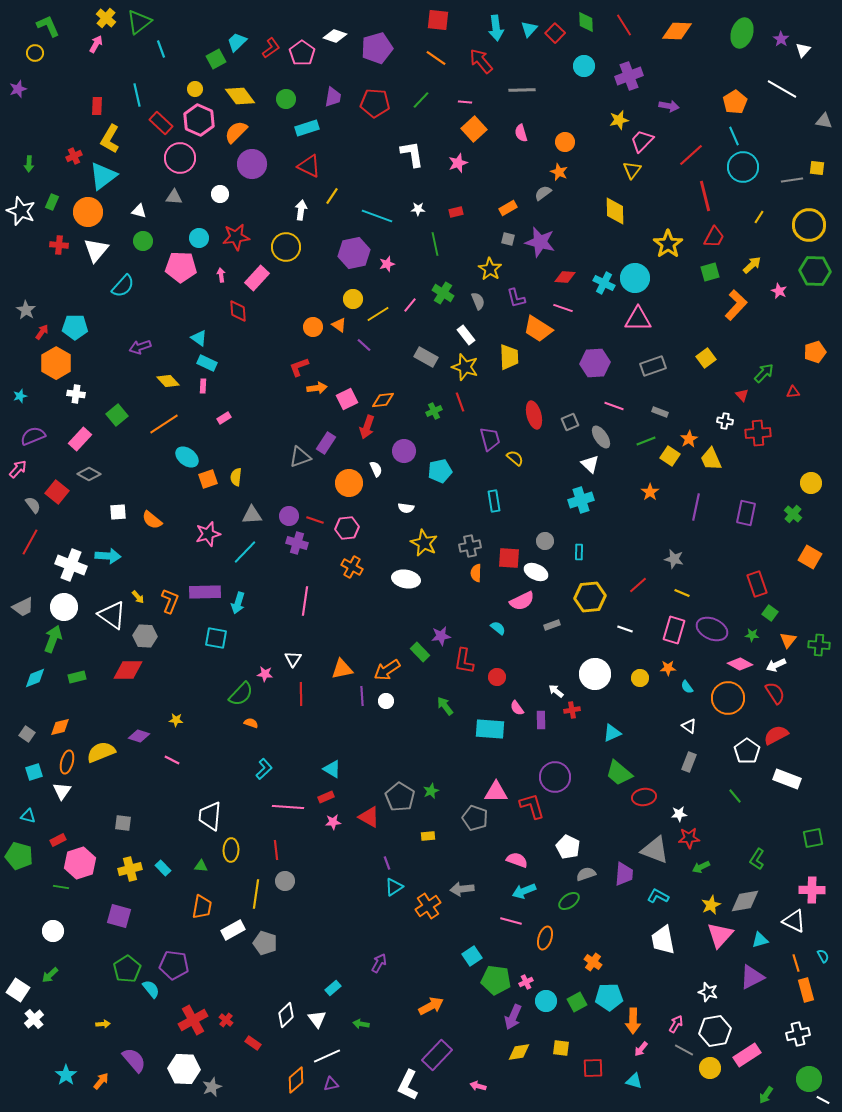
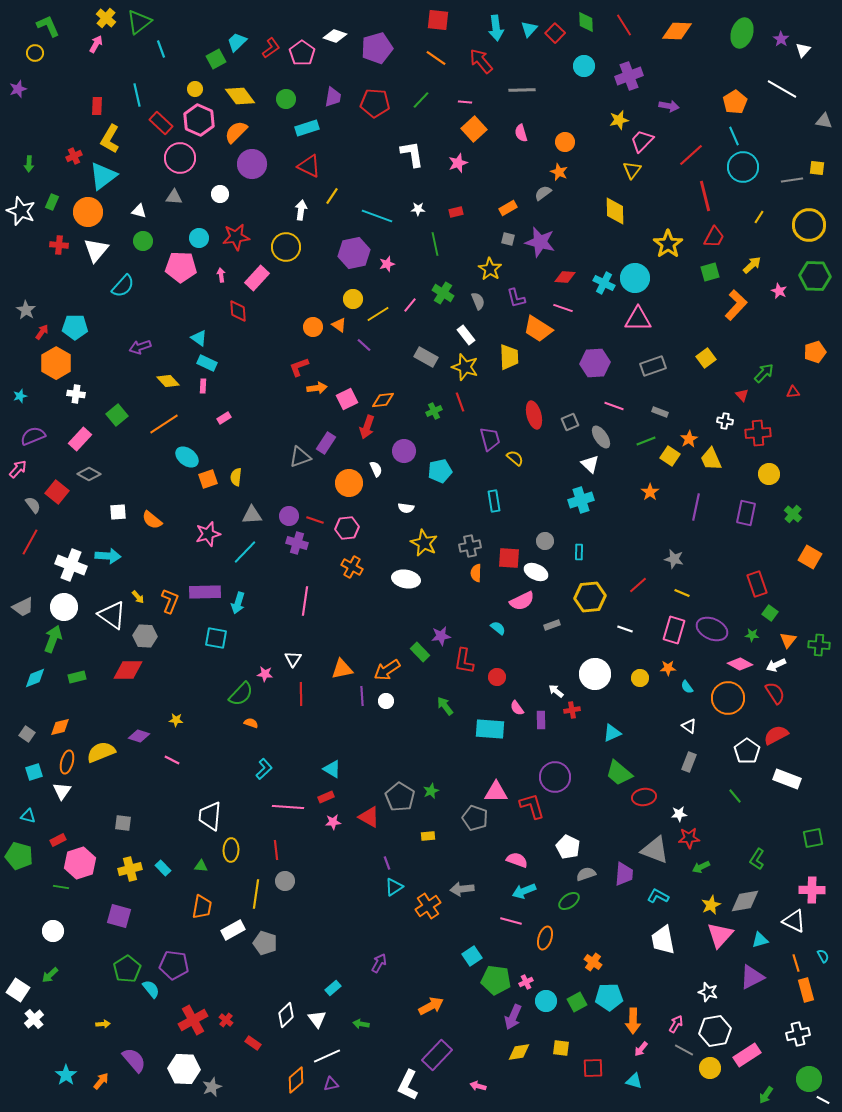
green hexagon at (815, 271): moved 5 px down
yellow circle at (811, 483): moved 42 px left, 9 px up
